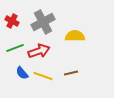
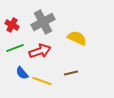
red cross: moved 4 px down
yellow semicircle: moved 2 px right, 2 px down; rotated 24 degrees clockwise
red arrow: moved 1 px right
yellow line: moved 1 px left, 5 px down
